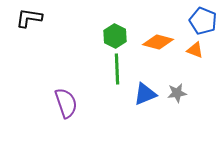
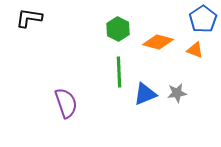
blue pentagon: moved 2 px up; rotated 16 degrees clockwise
green hexagon: moved 3 px right, 7 px up
green line: moved 2 px right, 3 px down
